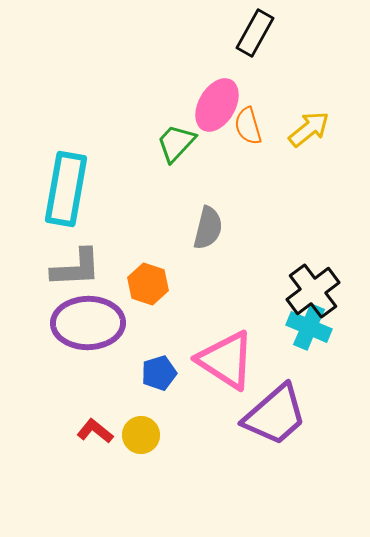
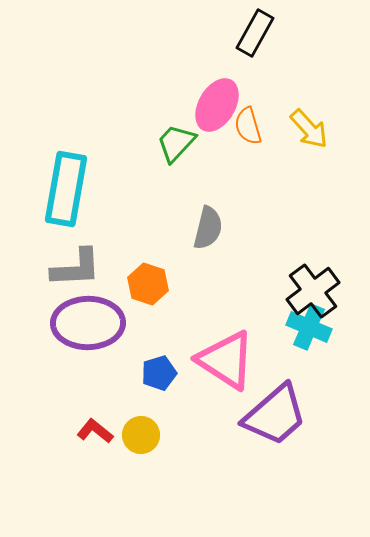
yellow arrow: rotated 87 degrees clockwise
